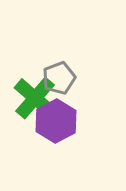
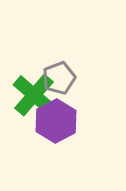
green cross: moved 1 px left, 3 px up
